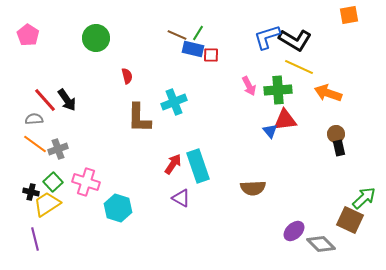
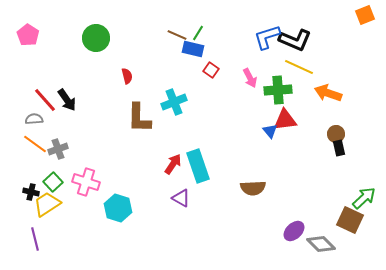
orange square: moved 16 px right; rotated 12 degrees counterclockwise
black L-shape: rotated 8 degrees counterclockwise
red square: moved 15 px down; rotated 35 degrees clockwise
pink arrow: moved 1 px right, 8 px up
